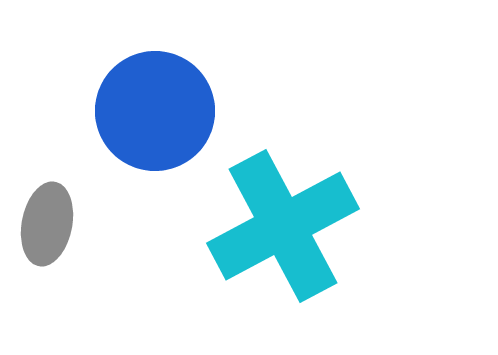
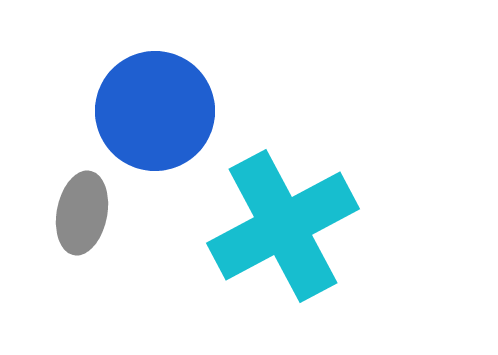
gray ellipse: moved 35 px right, 11 px up
